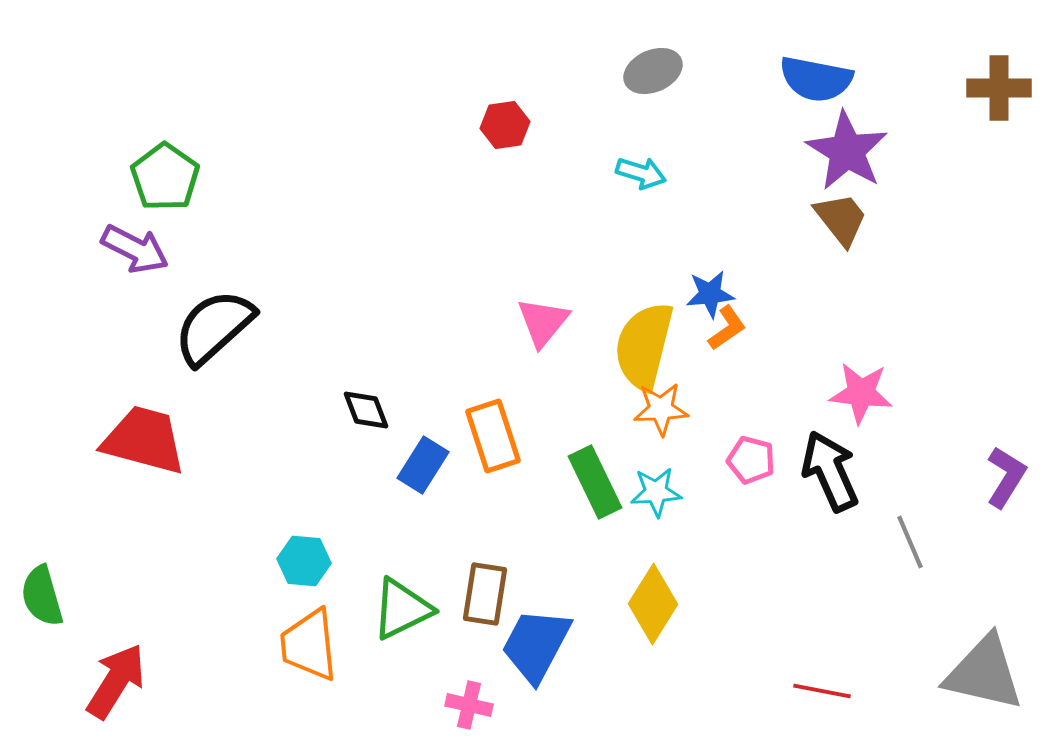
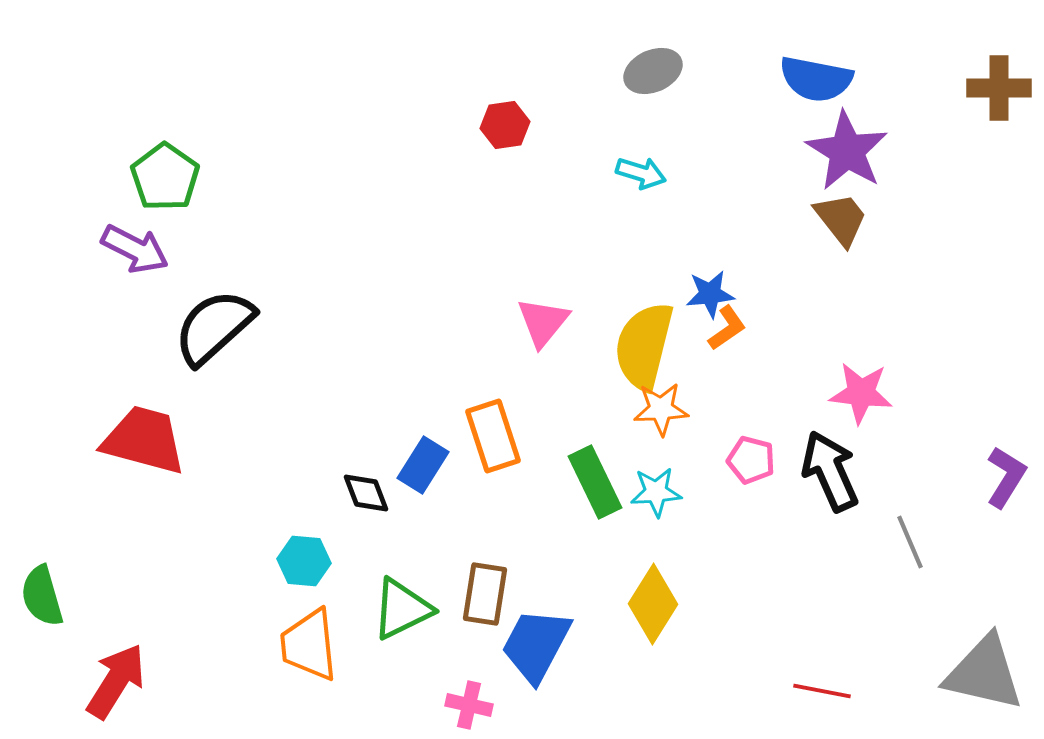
black diamond: moved 83 px down
